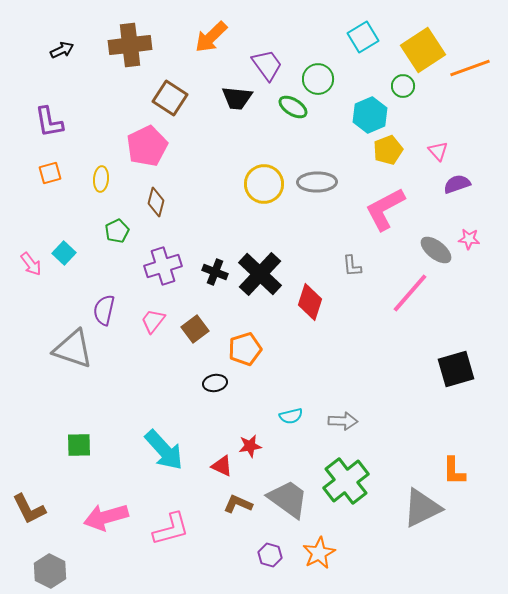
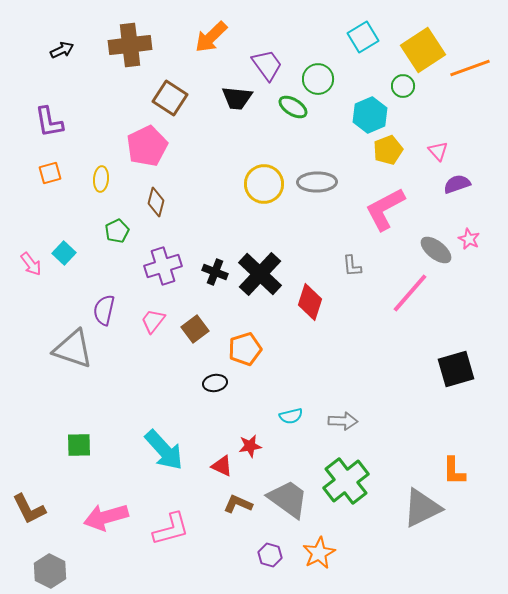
pink star at (469, 239): rotated 20 degrees clockwise
